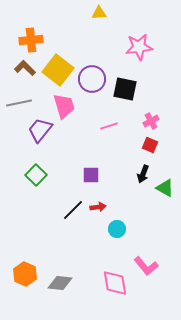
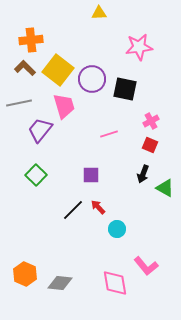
pink line: moved 8 px down
red arrow: rotated 126 degrees counterclockwise
